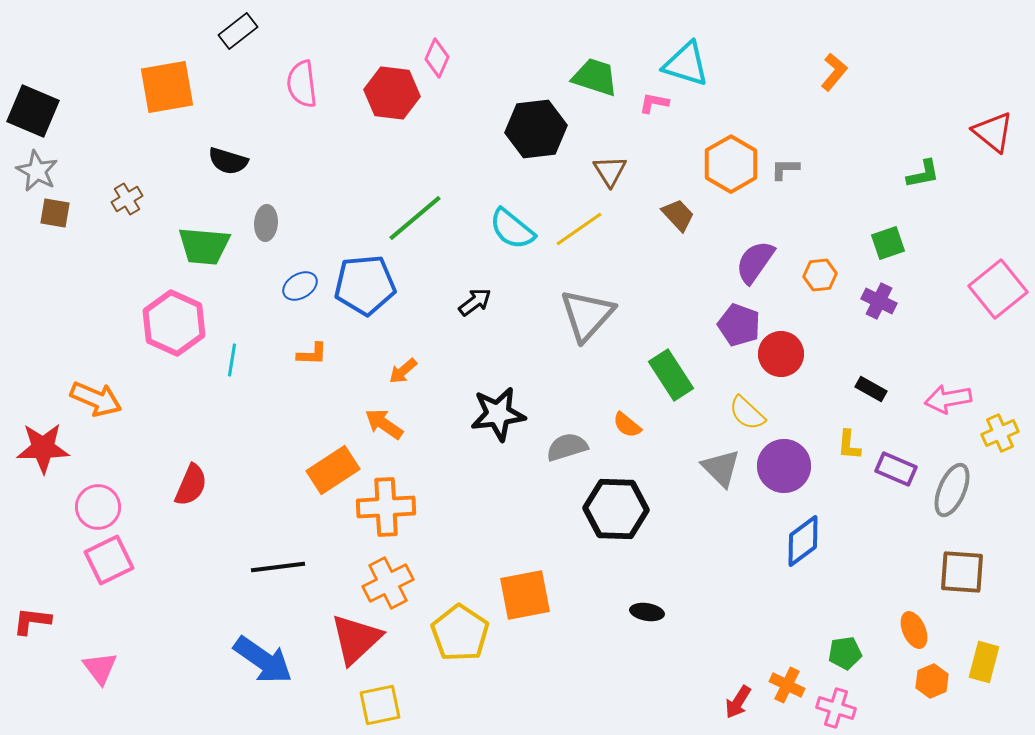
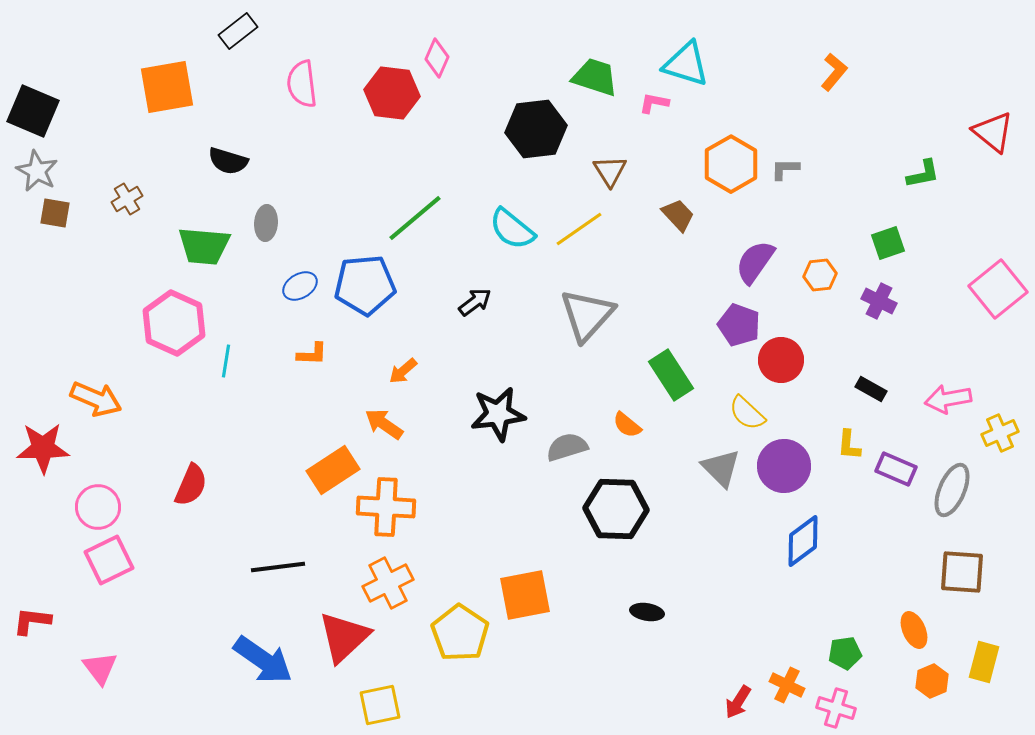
red circle at (781, 354): moved 6 px down
cyan line at (232, 360): moved 6 px left, 1 px down
orange cross at (386, 507): rotated 6 degrees clockwise
red triangle at (356, 639): moved 12 px left, 2 px up
